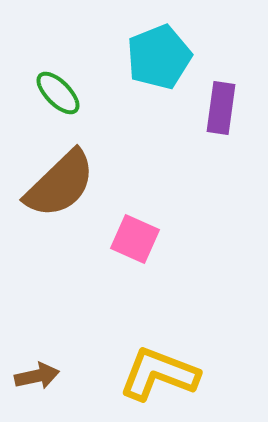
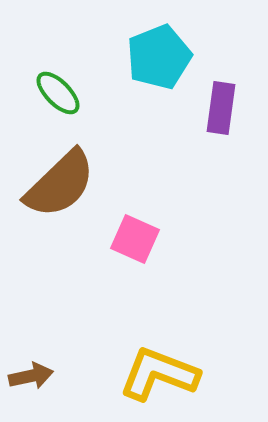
brown arrow: moved 6 px left
